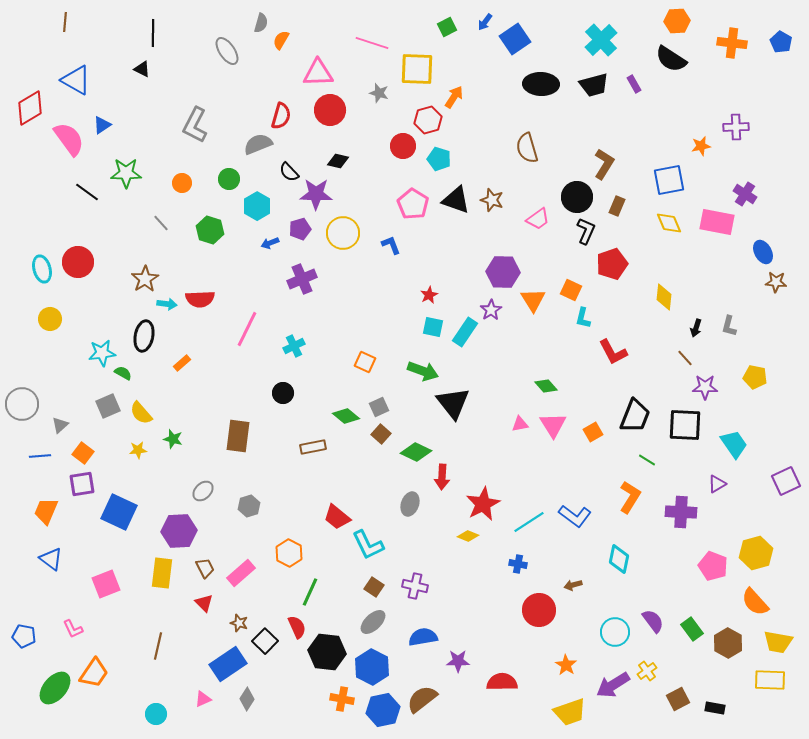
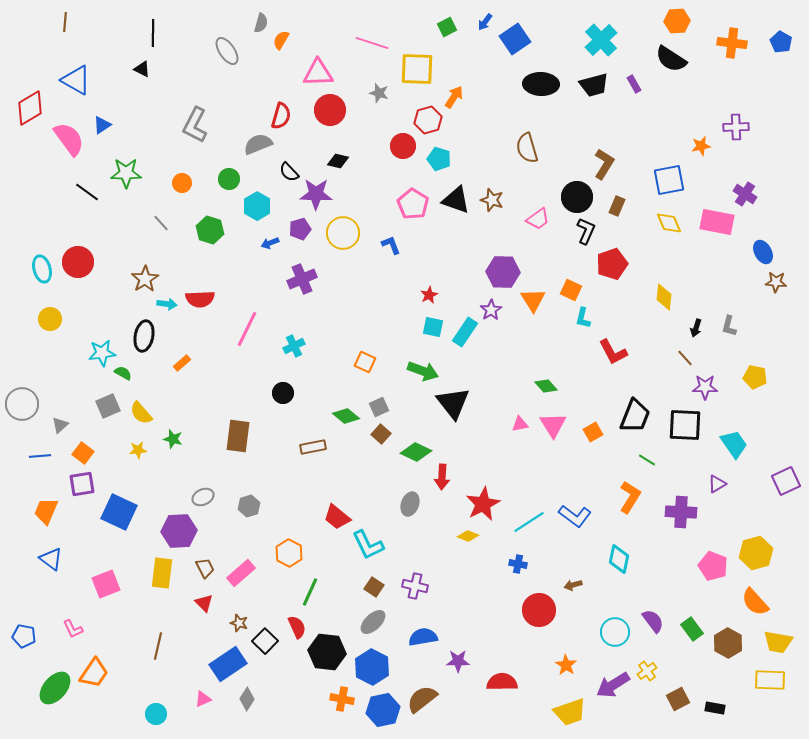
gray ellipse at (203, 491): moved 6 px down; rotated 20 degrees clockwise
